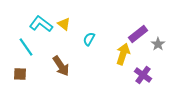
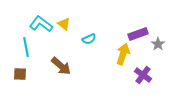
purple rectangle: rotated 18 degrees clockwise
cyan semicircle: rotated 144 degrees counterclockwise
cyan line: rotated 24 degrees clockwise
brown arrow: rotated 15 degrees counterclockwise
